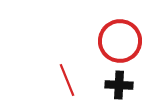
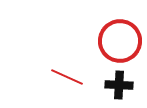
red line: moved 3 px up; rotated 44 degrees counterclockwise
